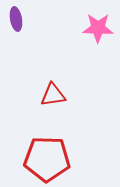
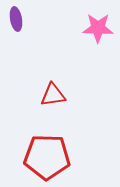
red pentagon: moved 2 px up
